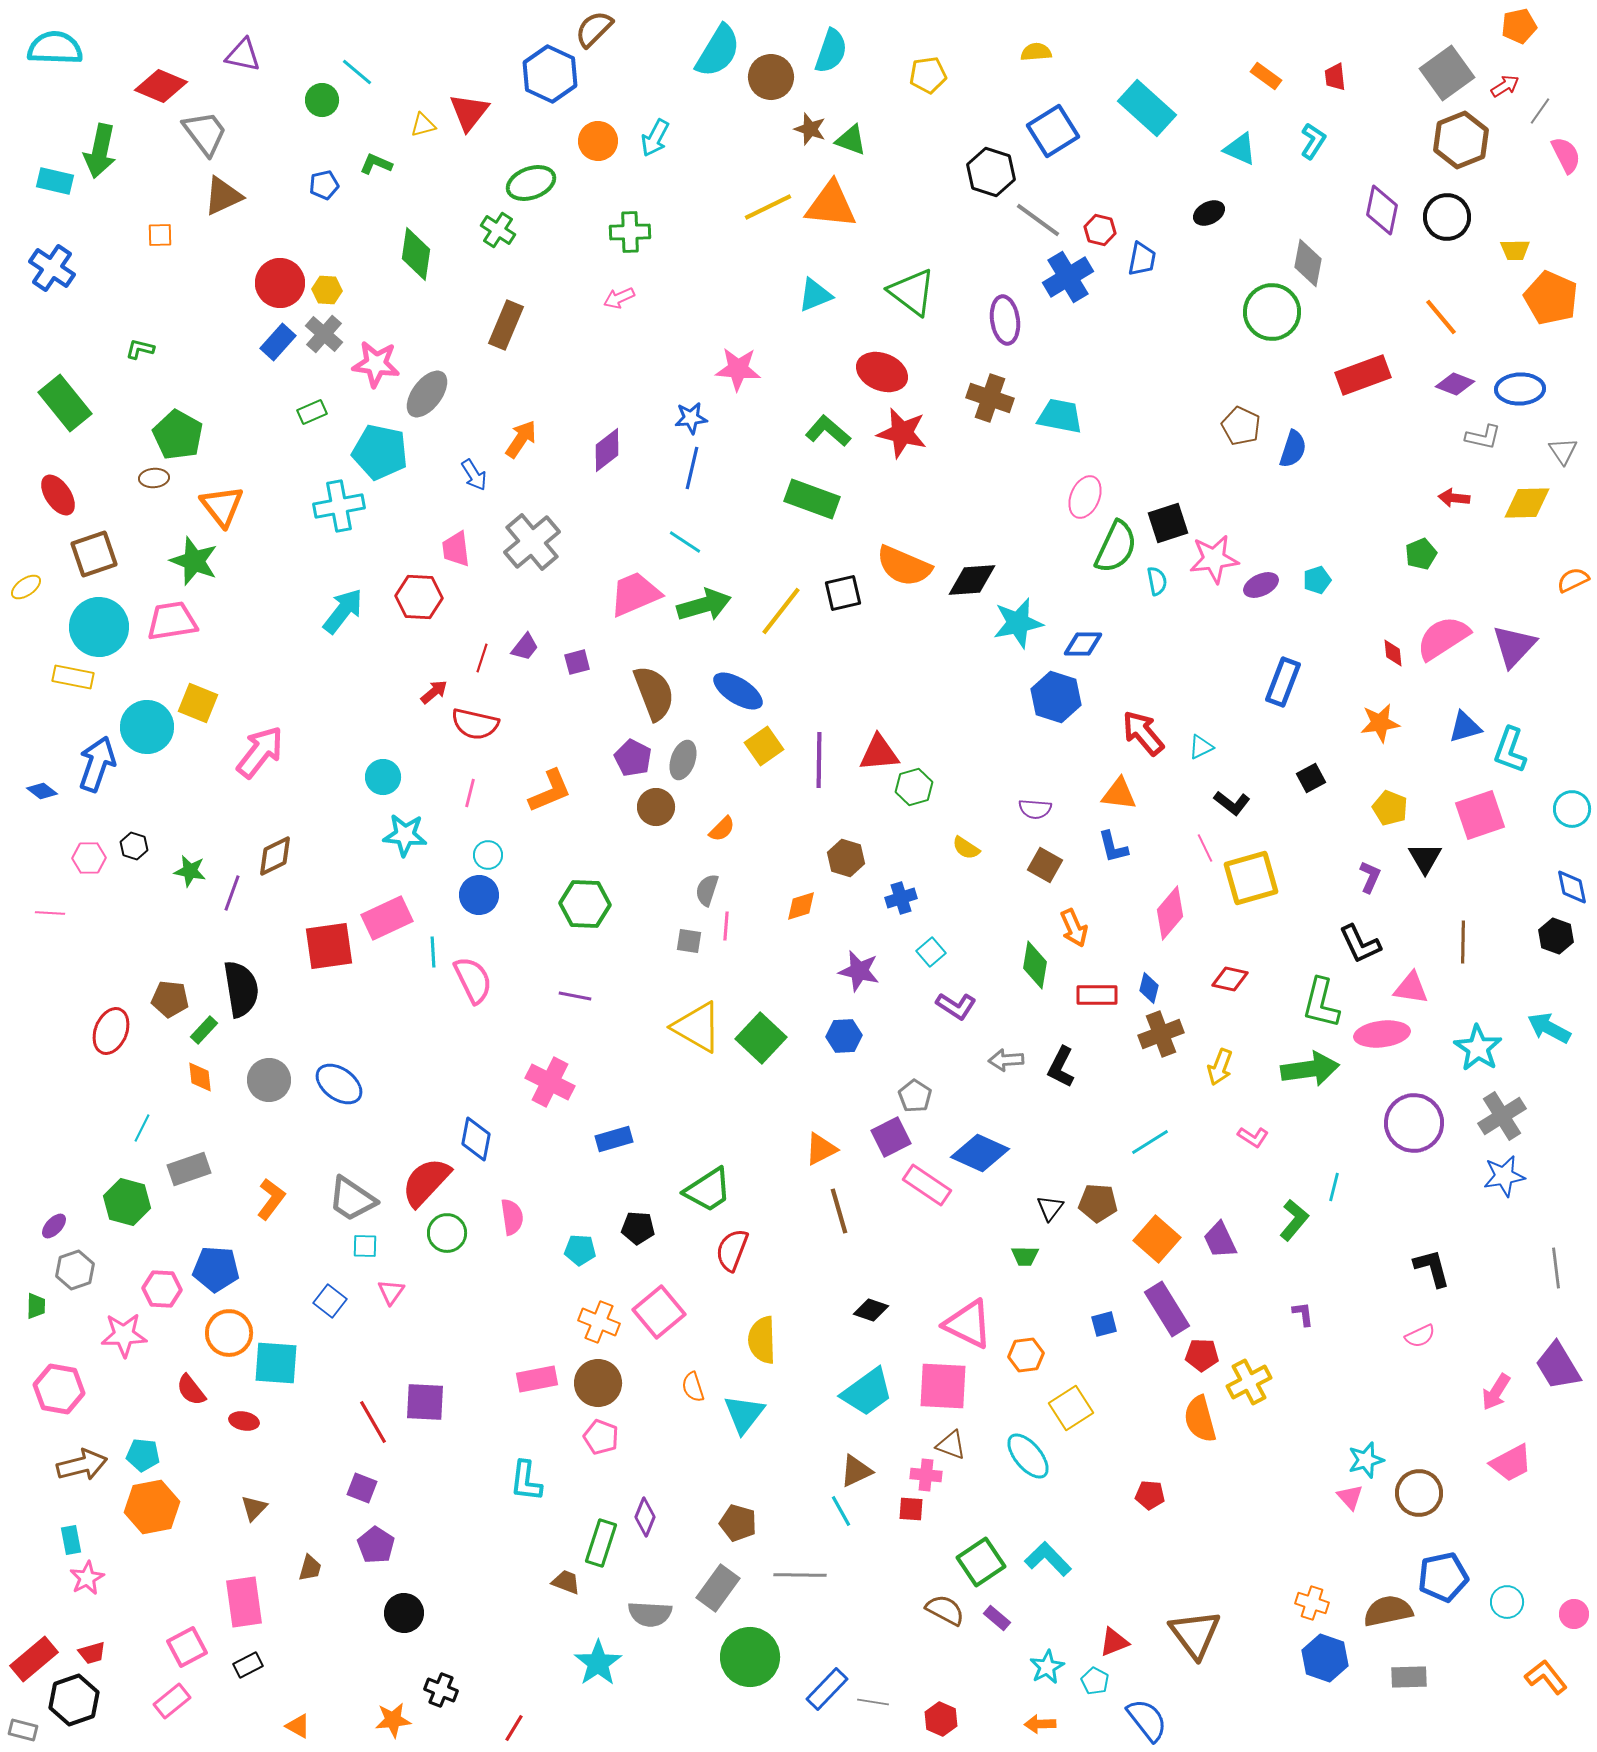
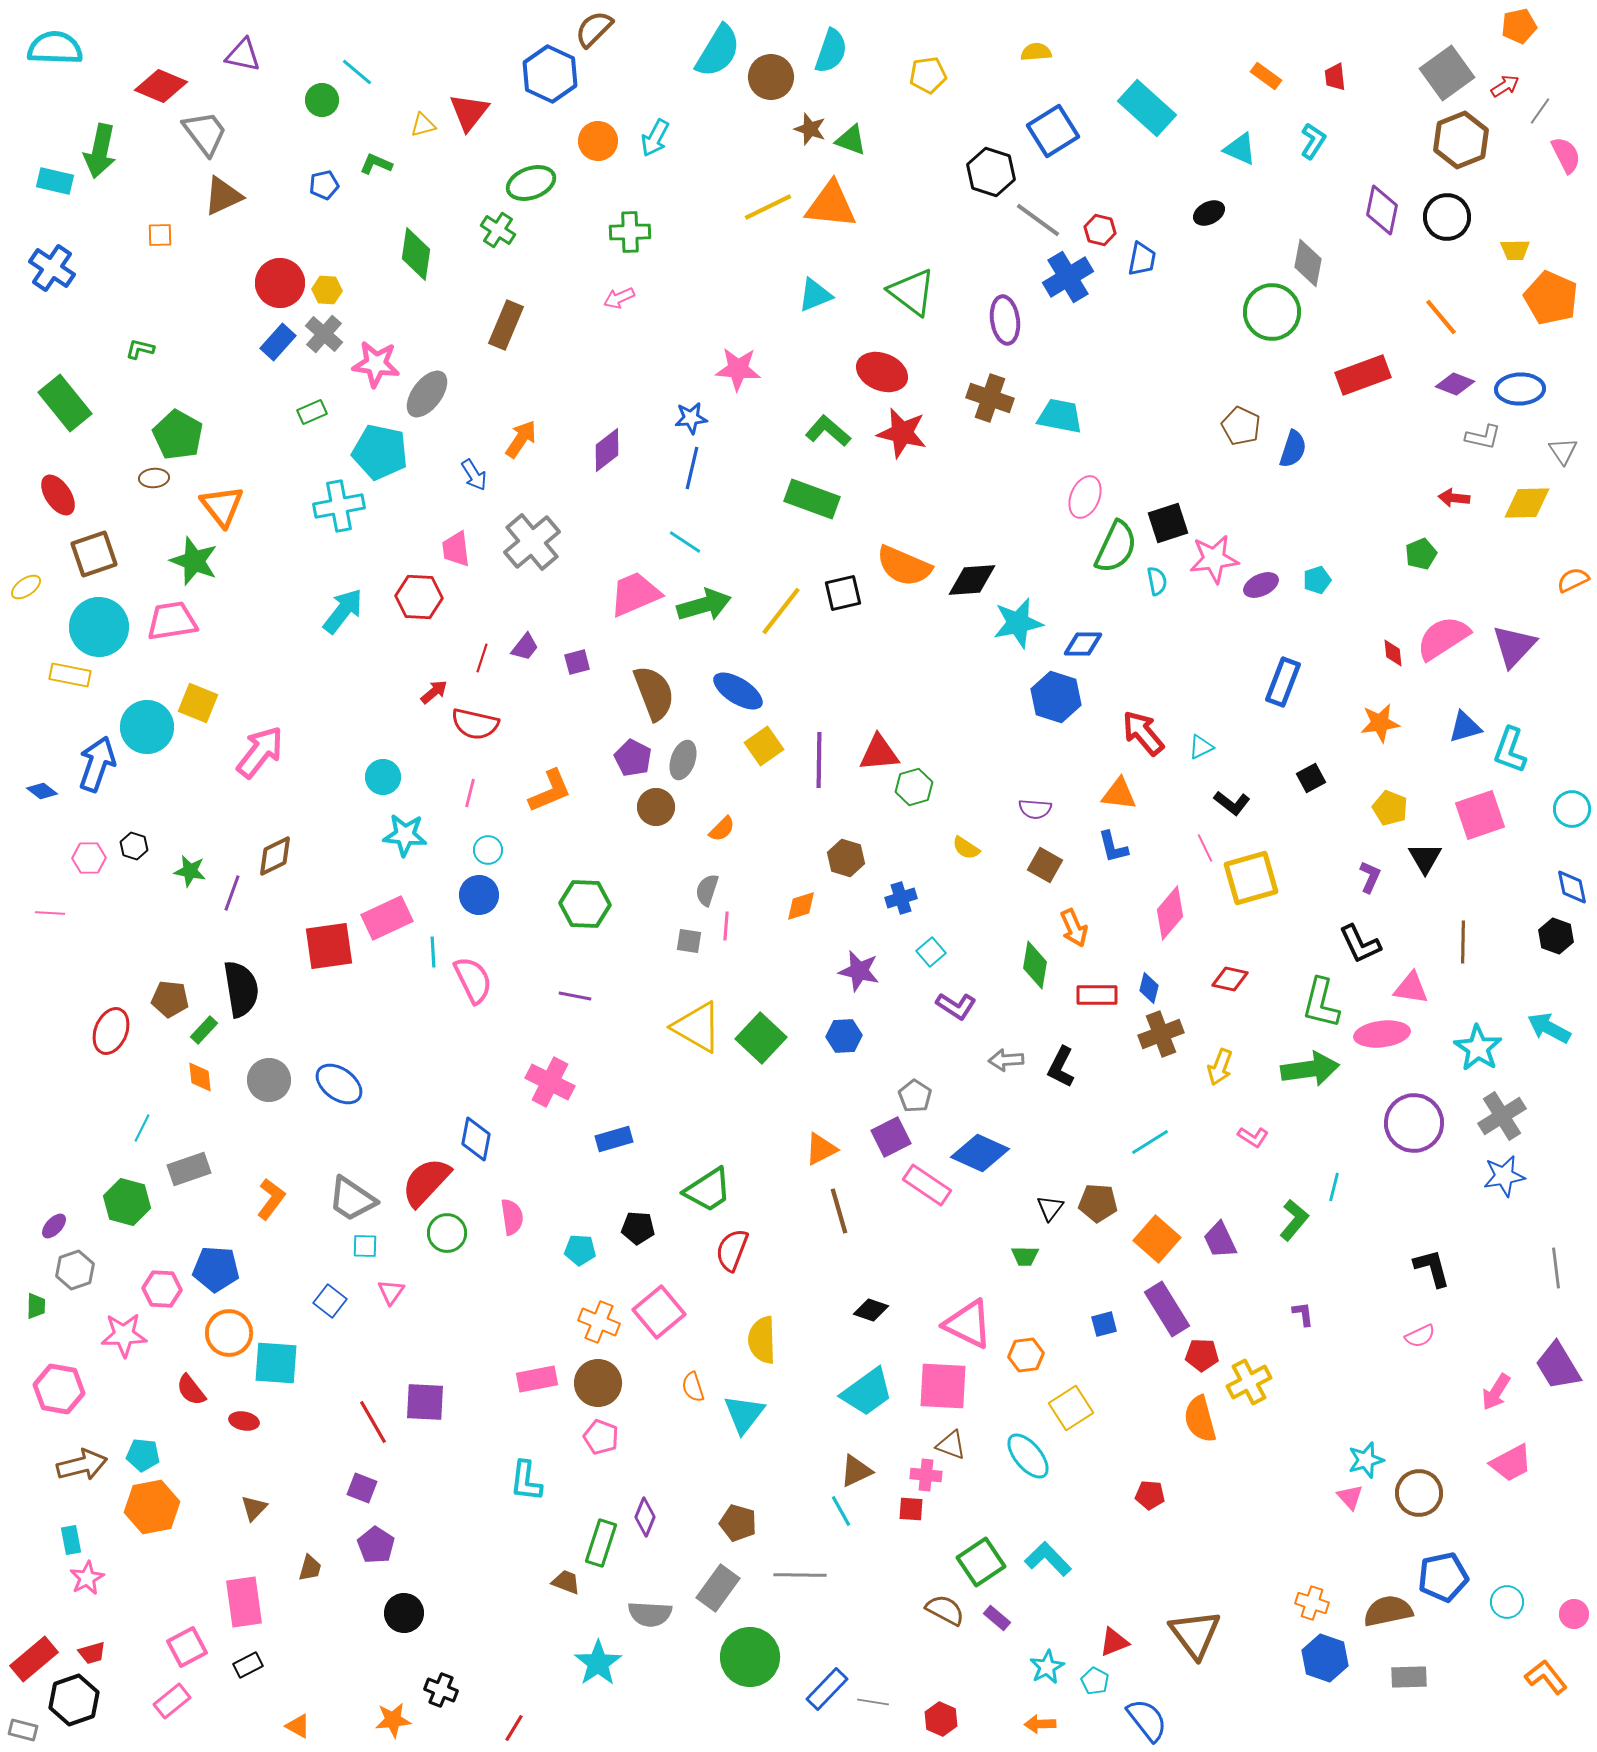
yellow rectangle at (73, 677): moved 3 px left, 2 px up
cyan circle at (488, 855): moved 5 px up
